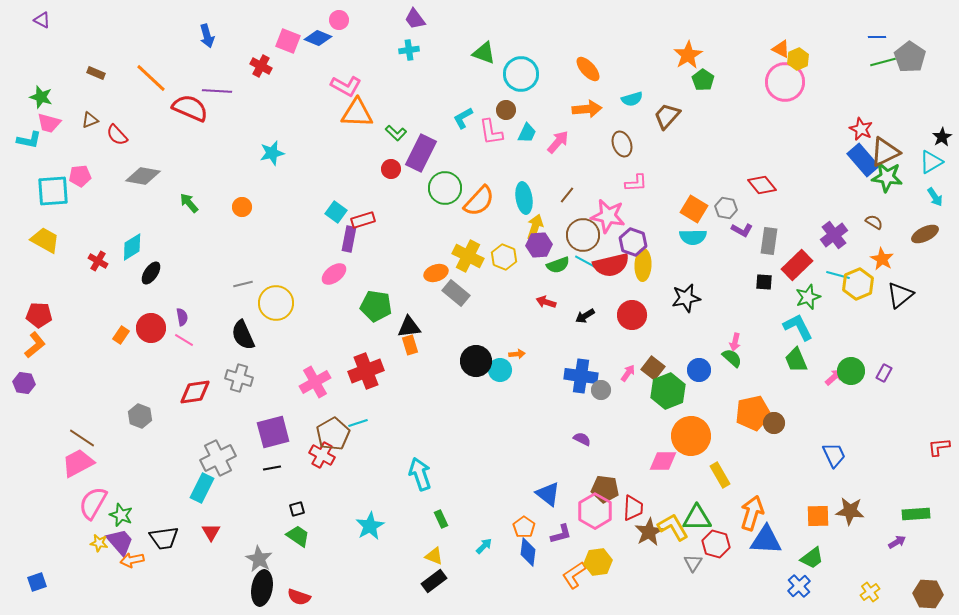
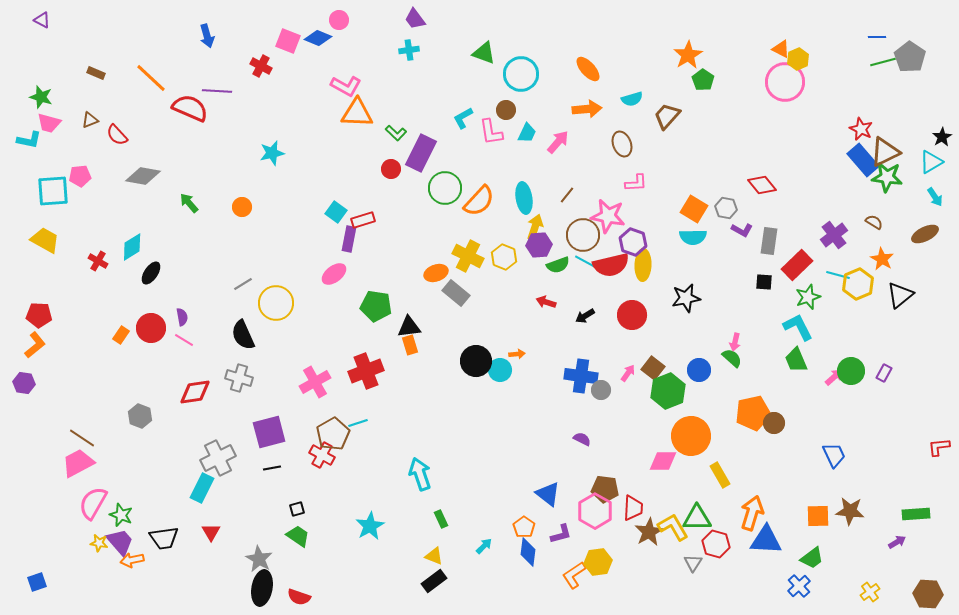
gray line at (243, 284): rotated 18 degrees counterclockwise
purple square at (273, 432): moved 4 px left
